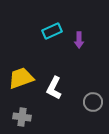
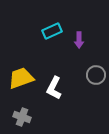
gray circle: moved 3 px right, 27 px up
gray cross: rotated 12 degrees clockwise
